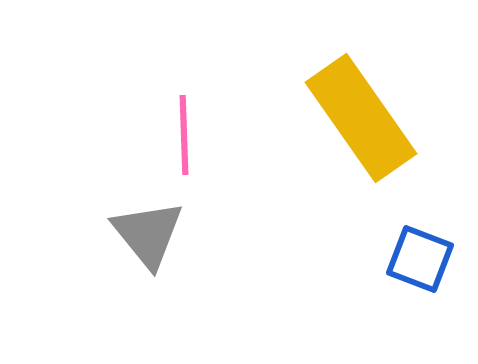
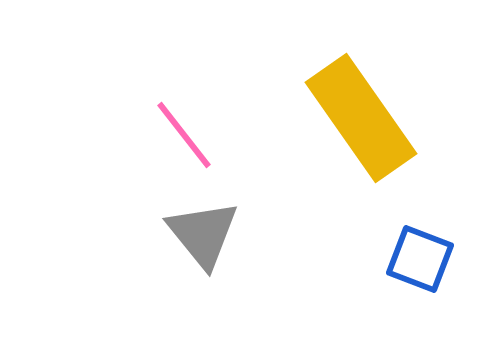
pink line: rotated 36 degrees counterclockwise
gray triangle: moved 55 px right
